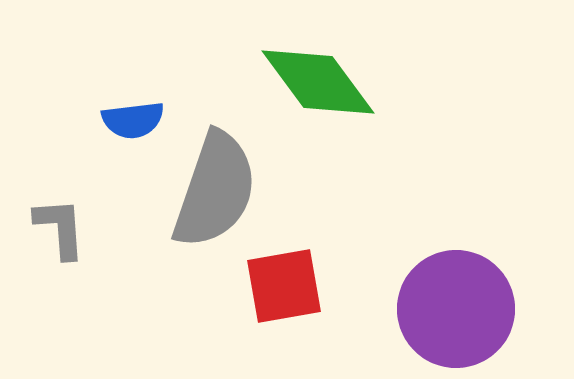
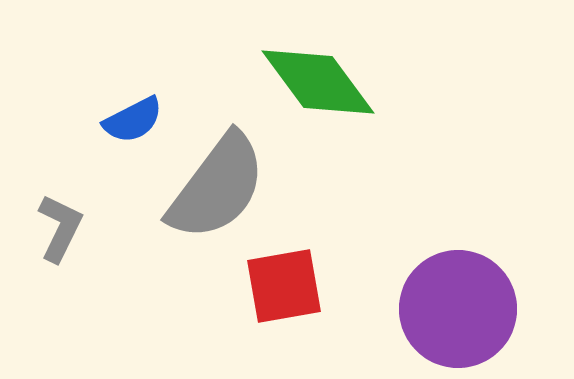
blue semicircle: rotated 20 degrees counterclockwise
gray semicircle: moved 2 px right, 3 px up; rotated 18 degrees clockwise
gray L-shape: rotated 30 degrees clockwise
purple circle: moved 2 px right
